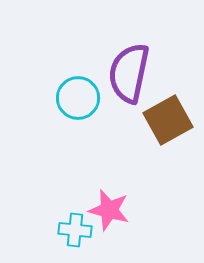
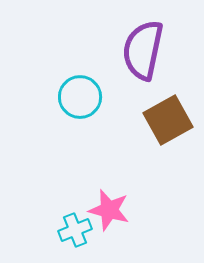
purple semicircle: moved 14 px right, 23 px up
cyan circle: moved 2 px right, 1 px up
cyan cross: rotated 28 degrees counterclockwise
